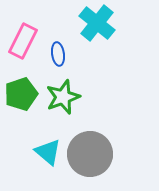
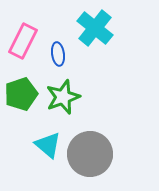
cyan cross: moved 2 px left, 5 px down
cyan triangle: moved 7 px up
